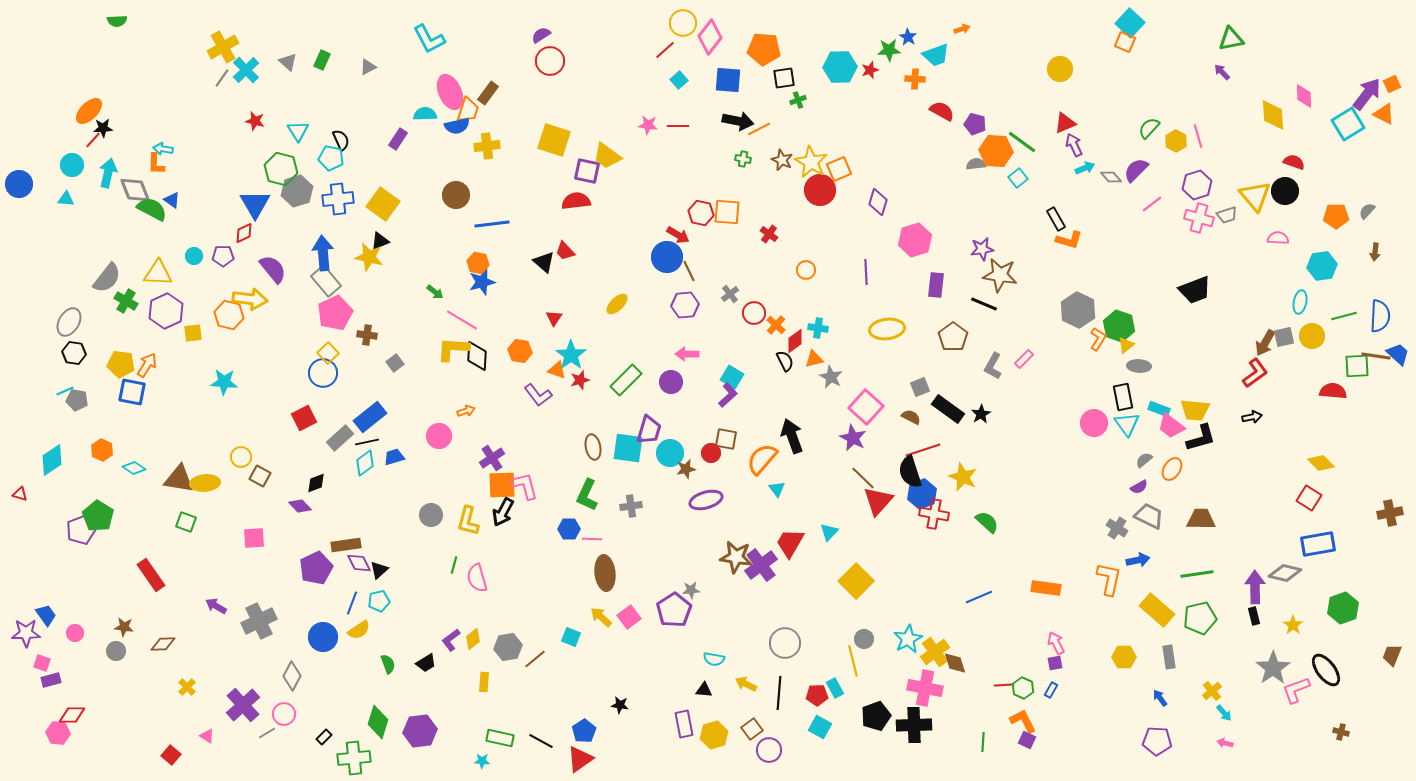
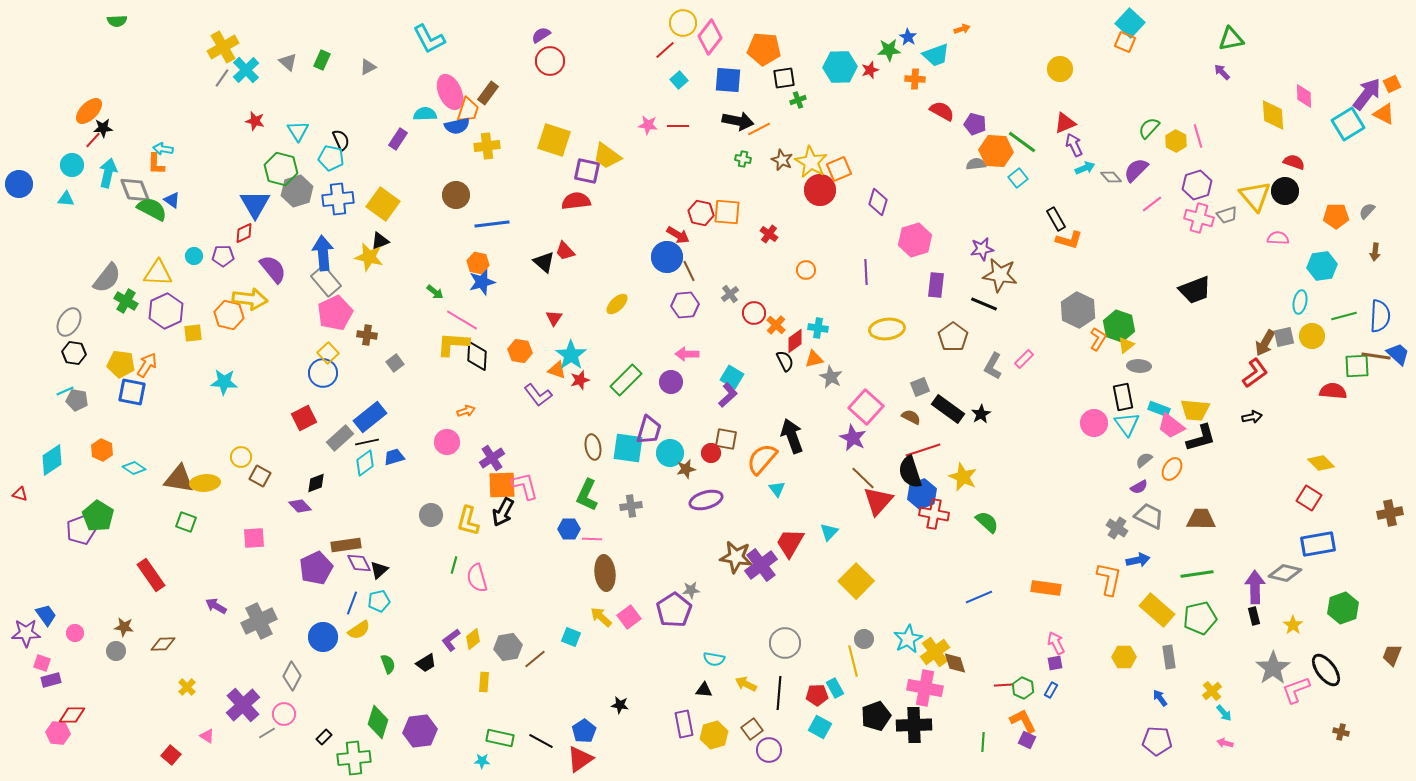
yellow L-shape at (453, 349): moved 5 px up
pink circle at (439, 436): moved 8 px right, 6 px down
